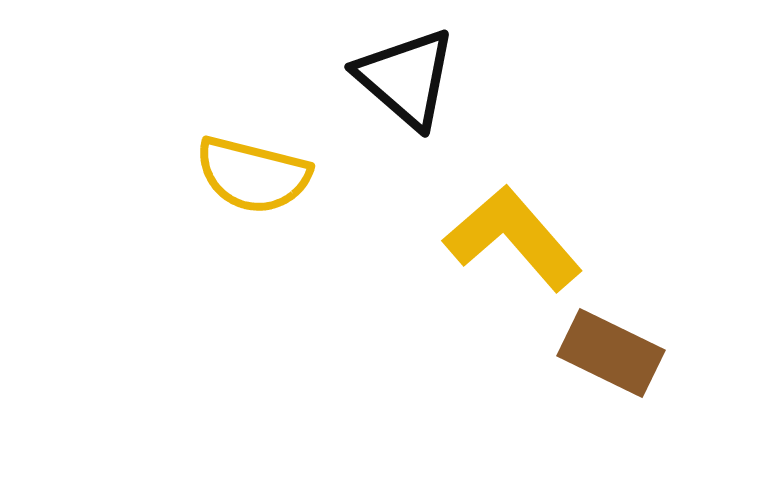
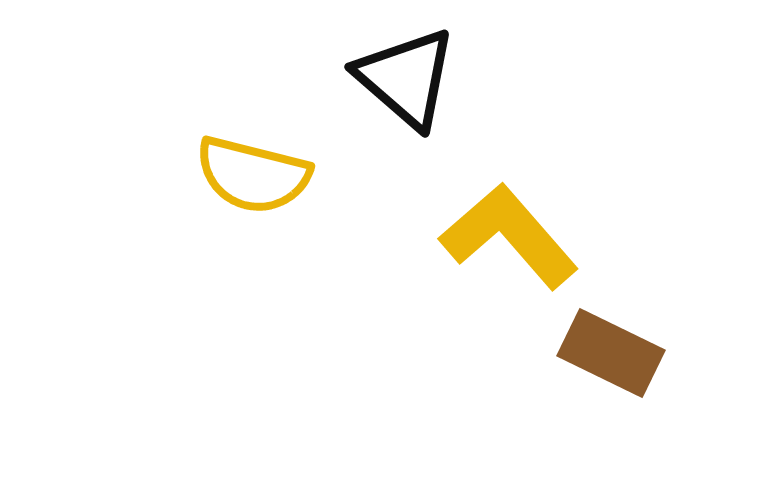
yellow L-shape: moved 4 px left, 2 px up
